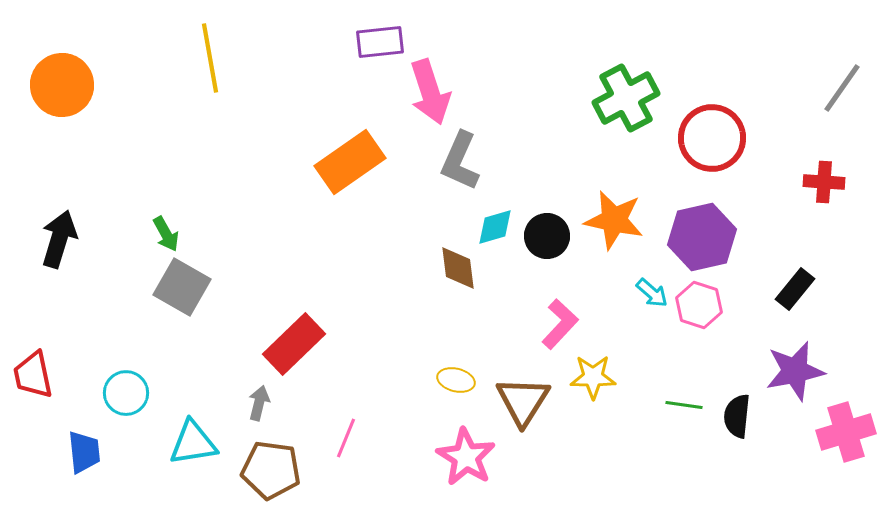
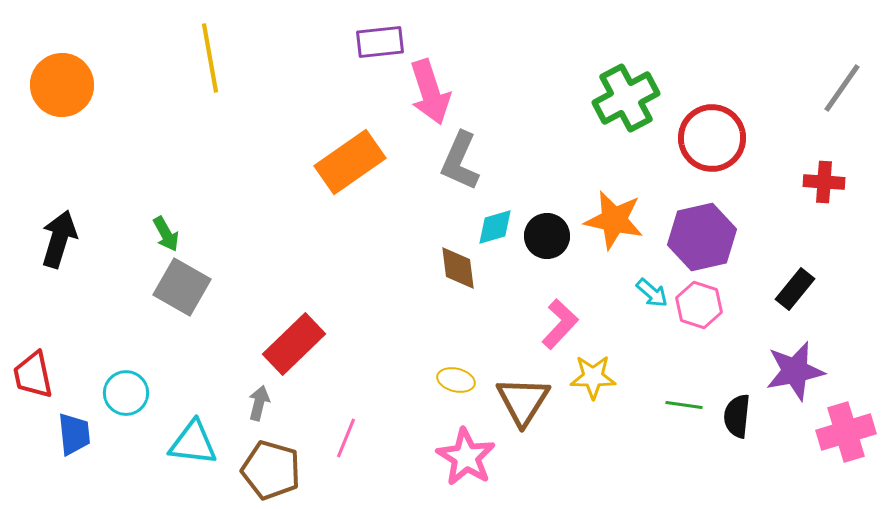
cyan triangle: rotated 16 degrees clockwise
blue trapezoid: moved 10 px left, 18 px up
brown pentagon: rotated 8 degrees clockwise
